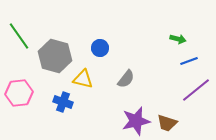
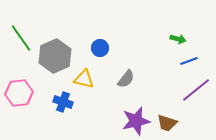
green line: moved 2 px right, 2 px down
gray hexagon: rotated 20 degrees clockwise
yellow triangle: moved 1 px right
